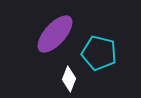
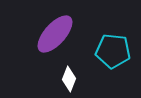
cyan pentagon: moved 14 px right, 2 px up; rotated 8 degrees counterclockwise
